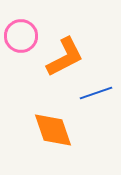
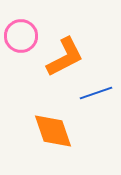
orange diamond: moved 1 px down
